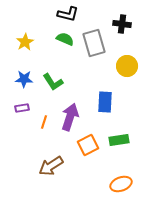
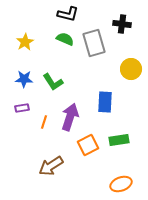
yellow circle: moved 4 px right, 3 px down
